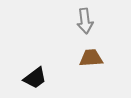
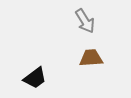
gray arrow: rotated 25 degrees counterclockwise
